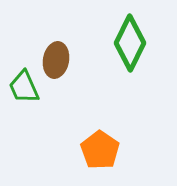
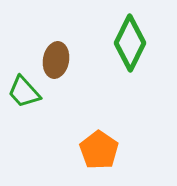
green trapezoid: moved 5 px down; rotated 18 degrees counterclockwise
orange pentagon: moved 1 px left
